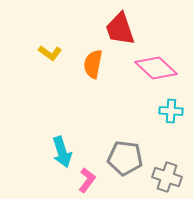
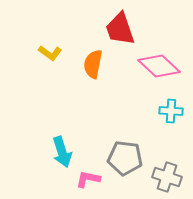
pink diamond: moved 3 px right, 2 px up
pink L-shape: moved 1 px right, 1 px up; rotated 115 degrees counterclockwise
